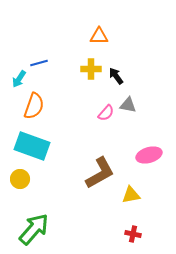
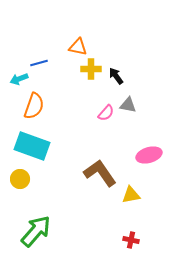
orange triangle: moved 21 px left, 11 px down; rotated 12 degrees clockwise
cyan arrow: rotated 36 degrees clockwise
brown L-shape: rotated 96 degrees counterclockwise
green arrow: moved 2 px right, 2 px down
red cross: moved 2 px left, 6 px down
